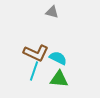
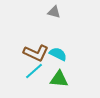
gray triangle: moved 2 px right
cyan semicircle: moved 4 px up
cyan line: rotated 30 degrees clockwise
